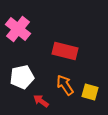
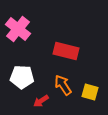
red rectangle: moved 1 px right
white pentagon: rotated 15 degrees clockwise
orange arrow: moved 2 px left
red arrow: rotated 70 degrees counterclockwise
